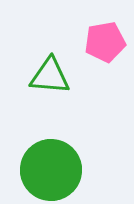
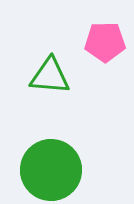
pink pentagon: rotated 9 degrees clockwise
